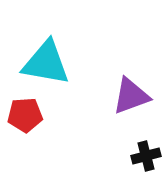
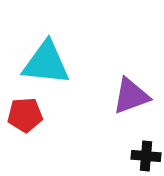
cyan triangle: rotated 4 degrees counterclockwise
black cross: rotated 20 degrees clockwise
